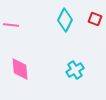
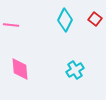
red square: rotated 16 degrees clockwise
